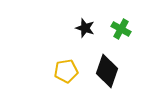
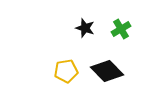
green cross: rotated 30 degrees clockwise
black diamond: rotated 64 degrees counterclockwise
